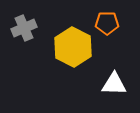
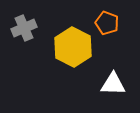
orange pentagon: rotated 20 degrees clockwise
white triangle: moved 1 px left
